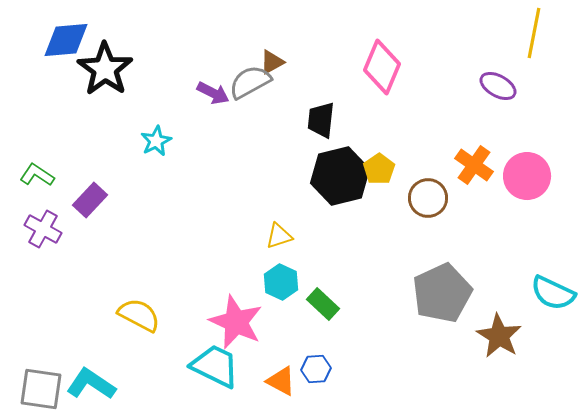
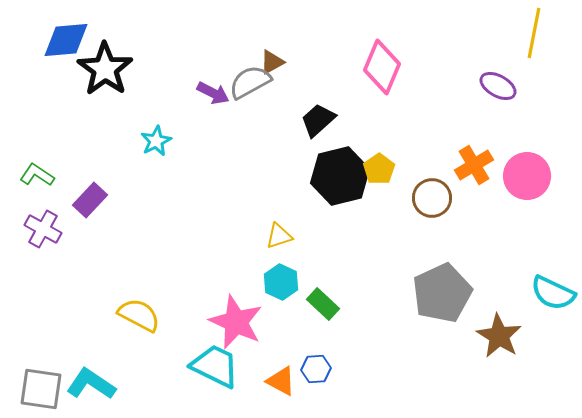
black trapezoid: moved 3 px left; rotated 42 degrees clockwise
orange cross: rotated 24 degrees clockwise
brown circle: moved 4 px right
